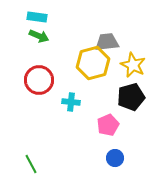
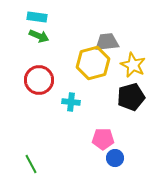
pink pentagon: moved 5 px left, 14 px down; rotated 25 degrees clockwise
